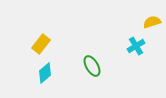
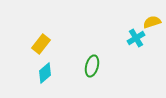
cyan cross: moved 8 px up
green ellipse: rotated 45 degrees clockwise
